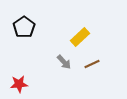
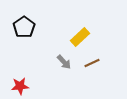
brown line: moved 1 px up
red star: moved 1 px right, 2 px down
